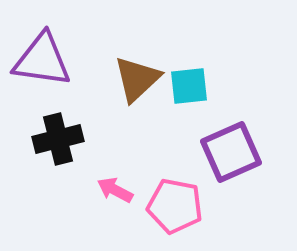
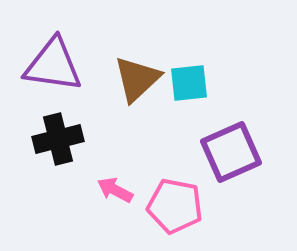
purple triangle: moved 11 px right, 5 px down
cyan square: moved 3 px up
